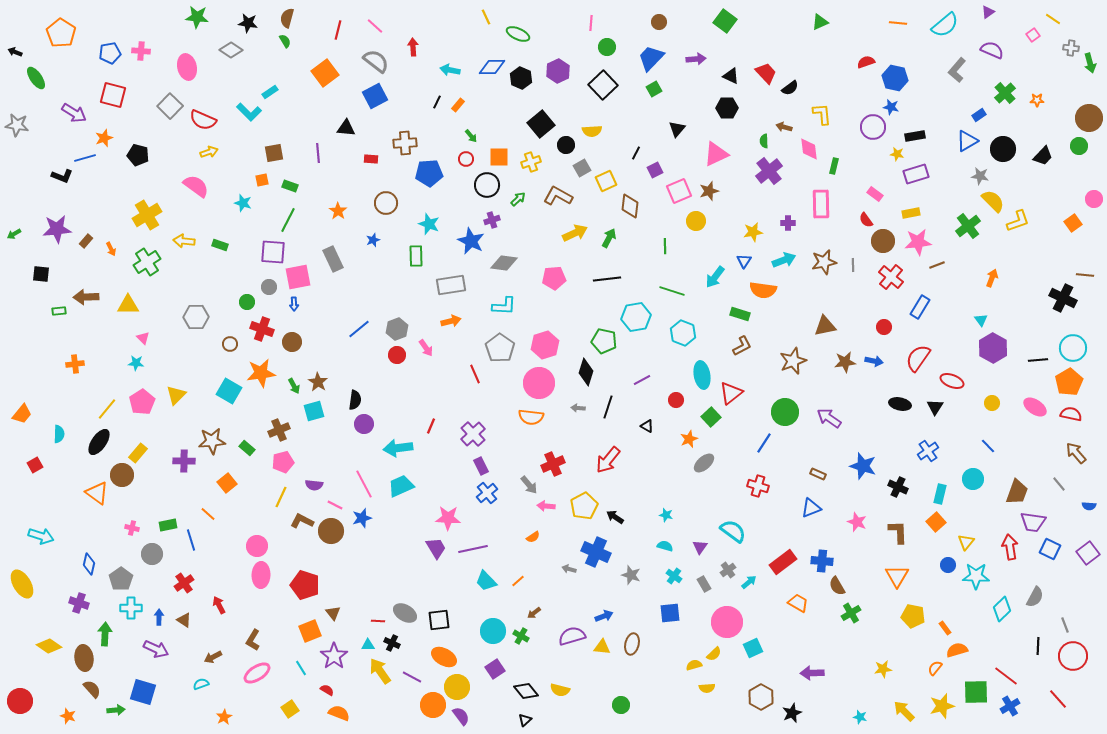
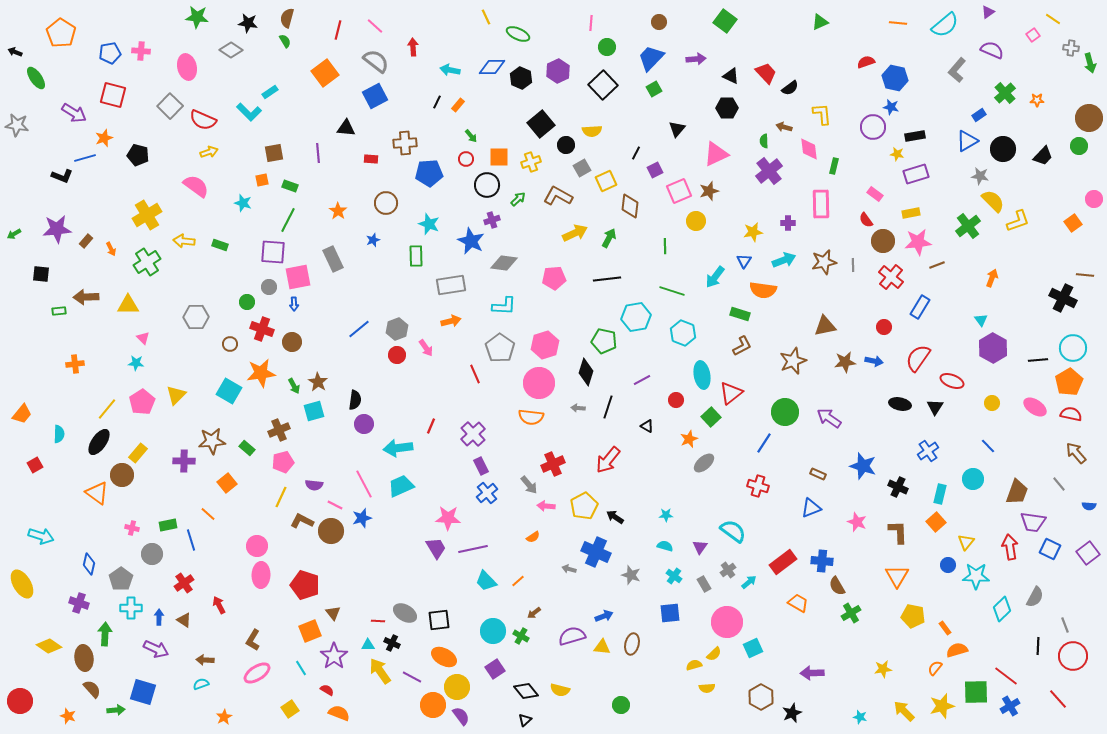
cyan star at (666, 515): rotated 16 degrees counterclockwise
brown arrow at (213, 657): moved 8 px left, 3 px down; rotated 30 degrees clockwise
